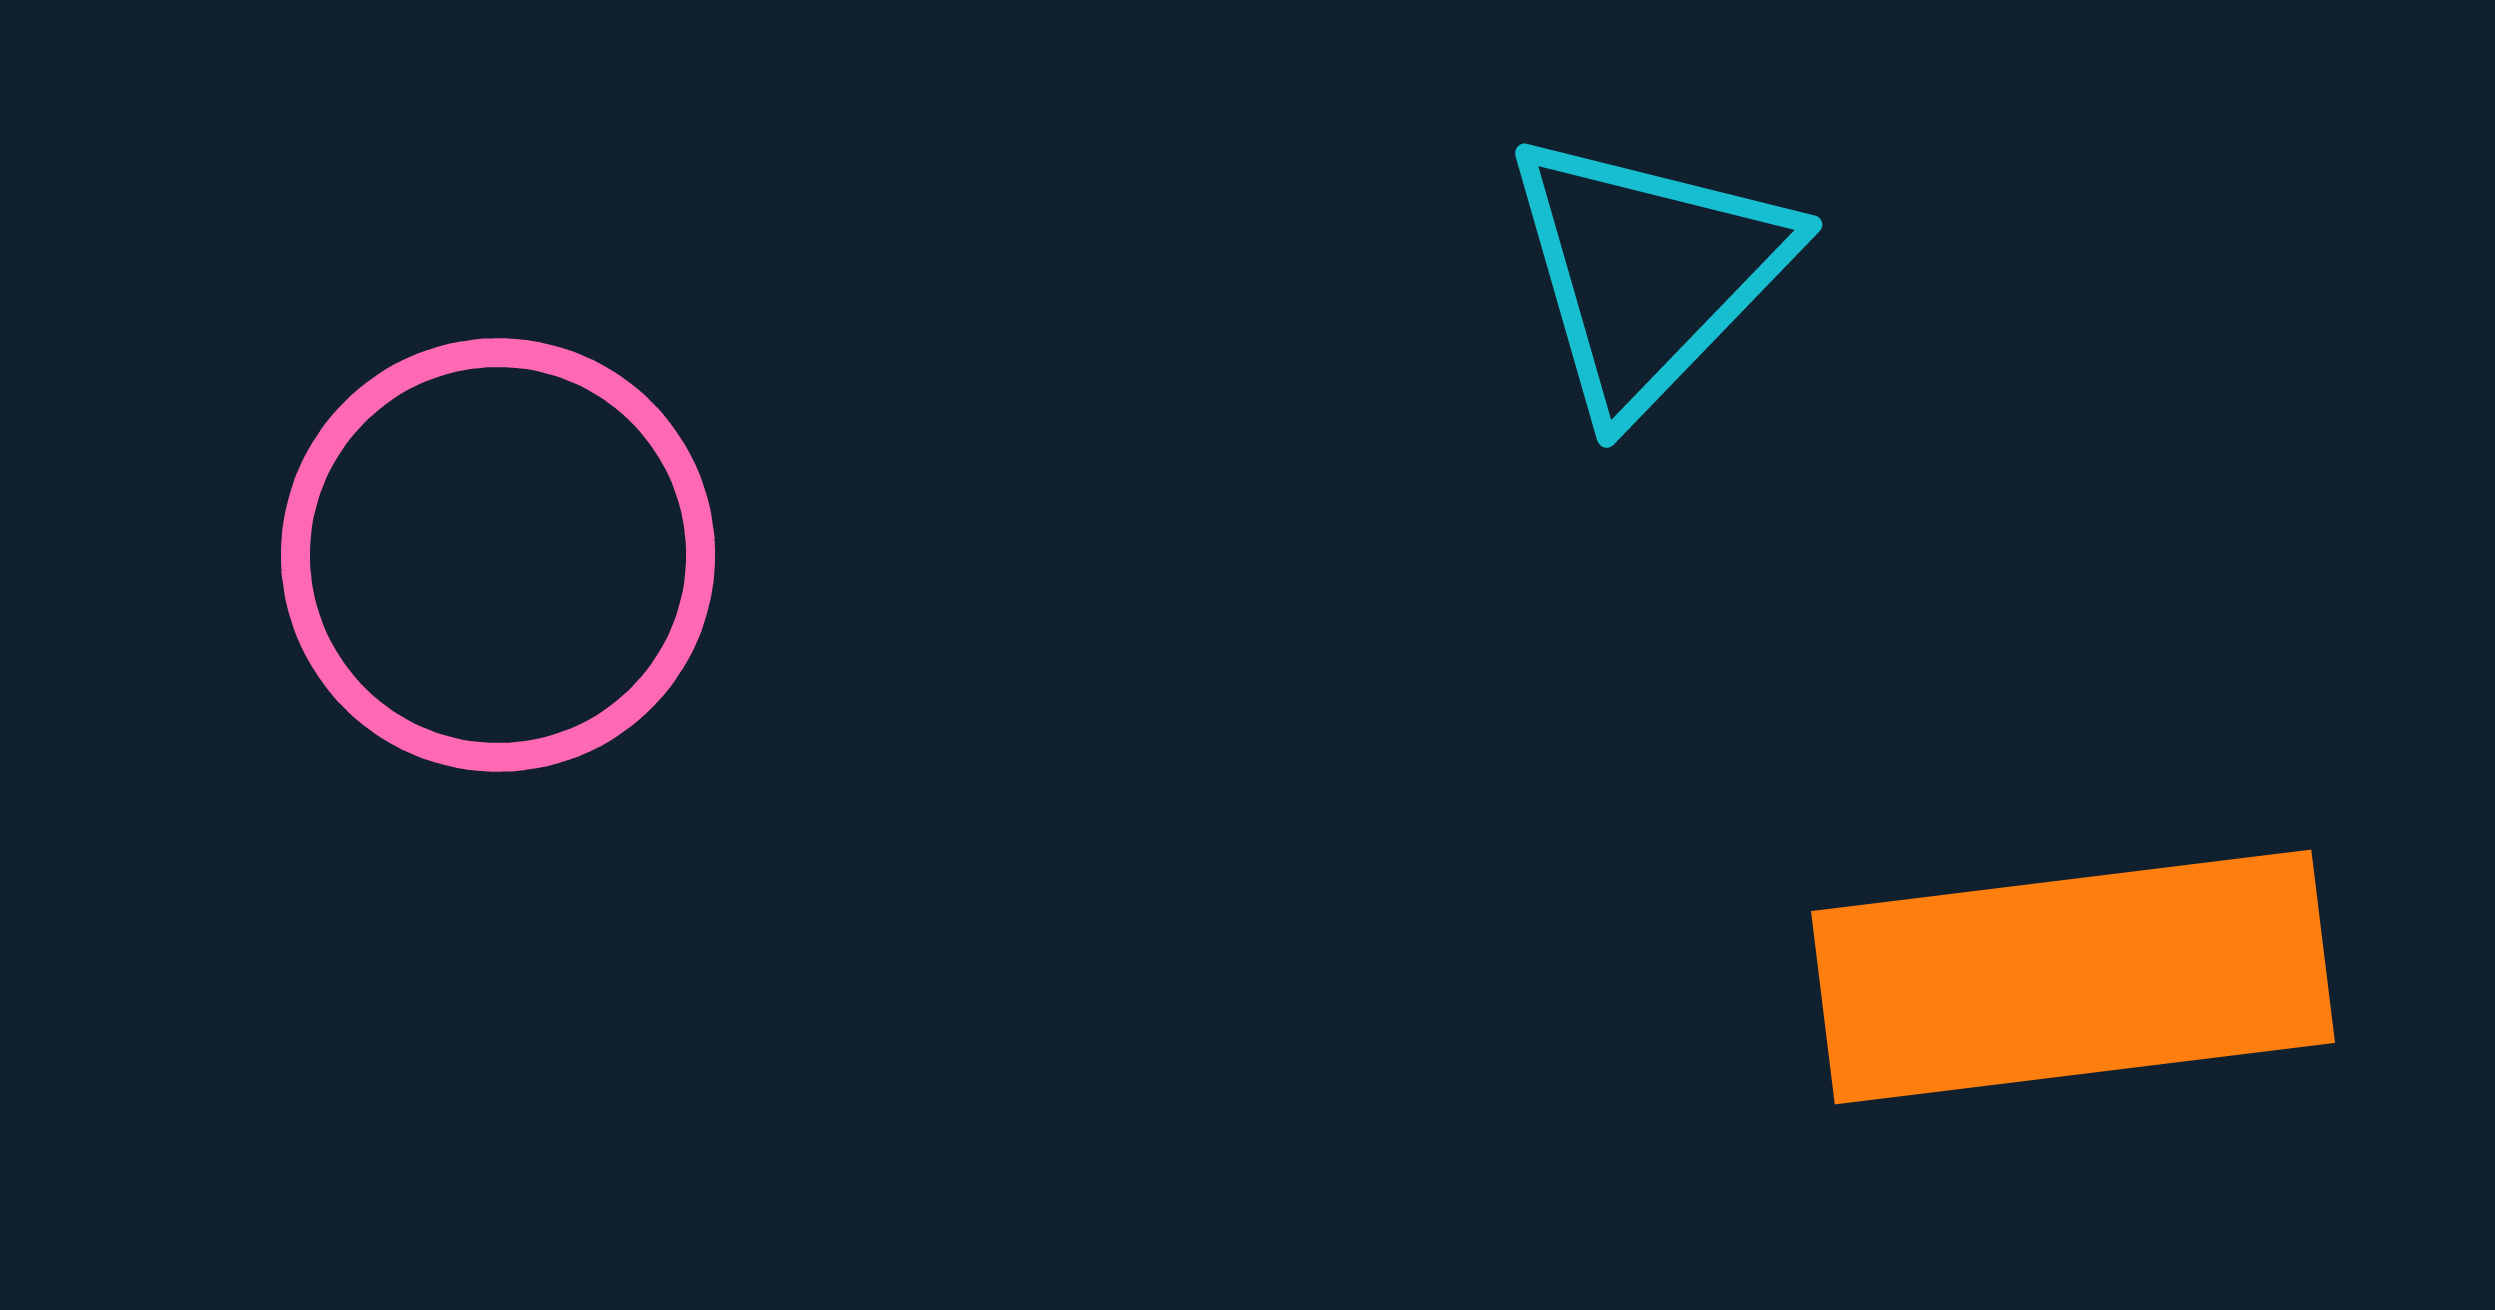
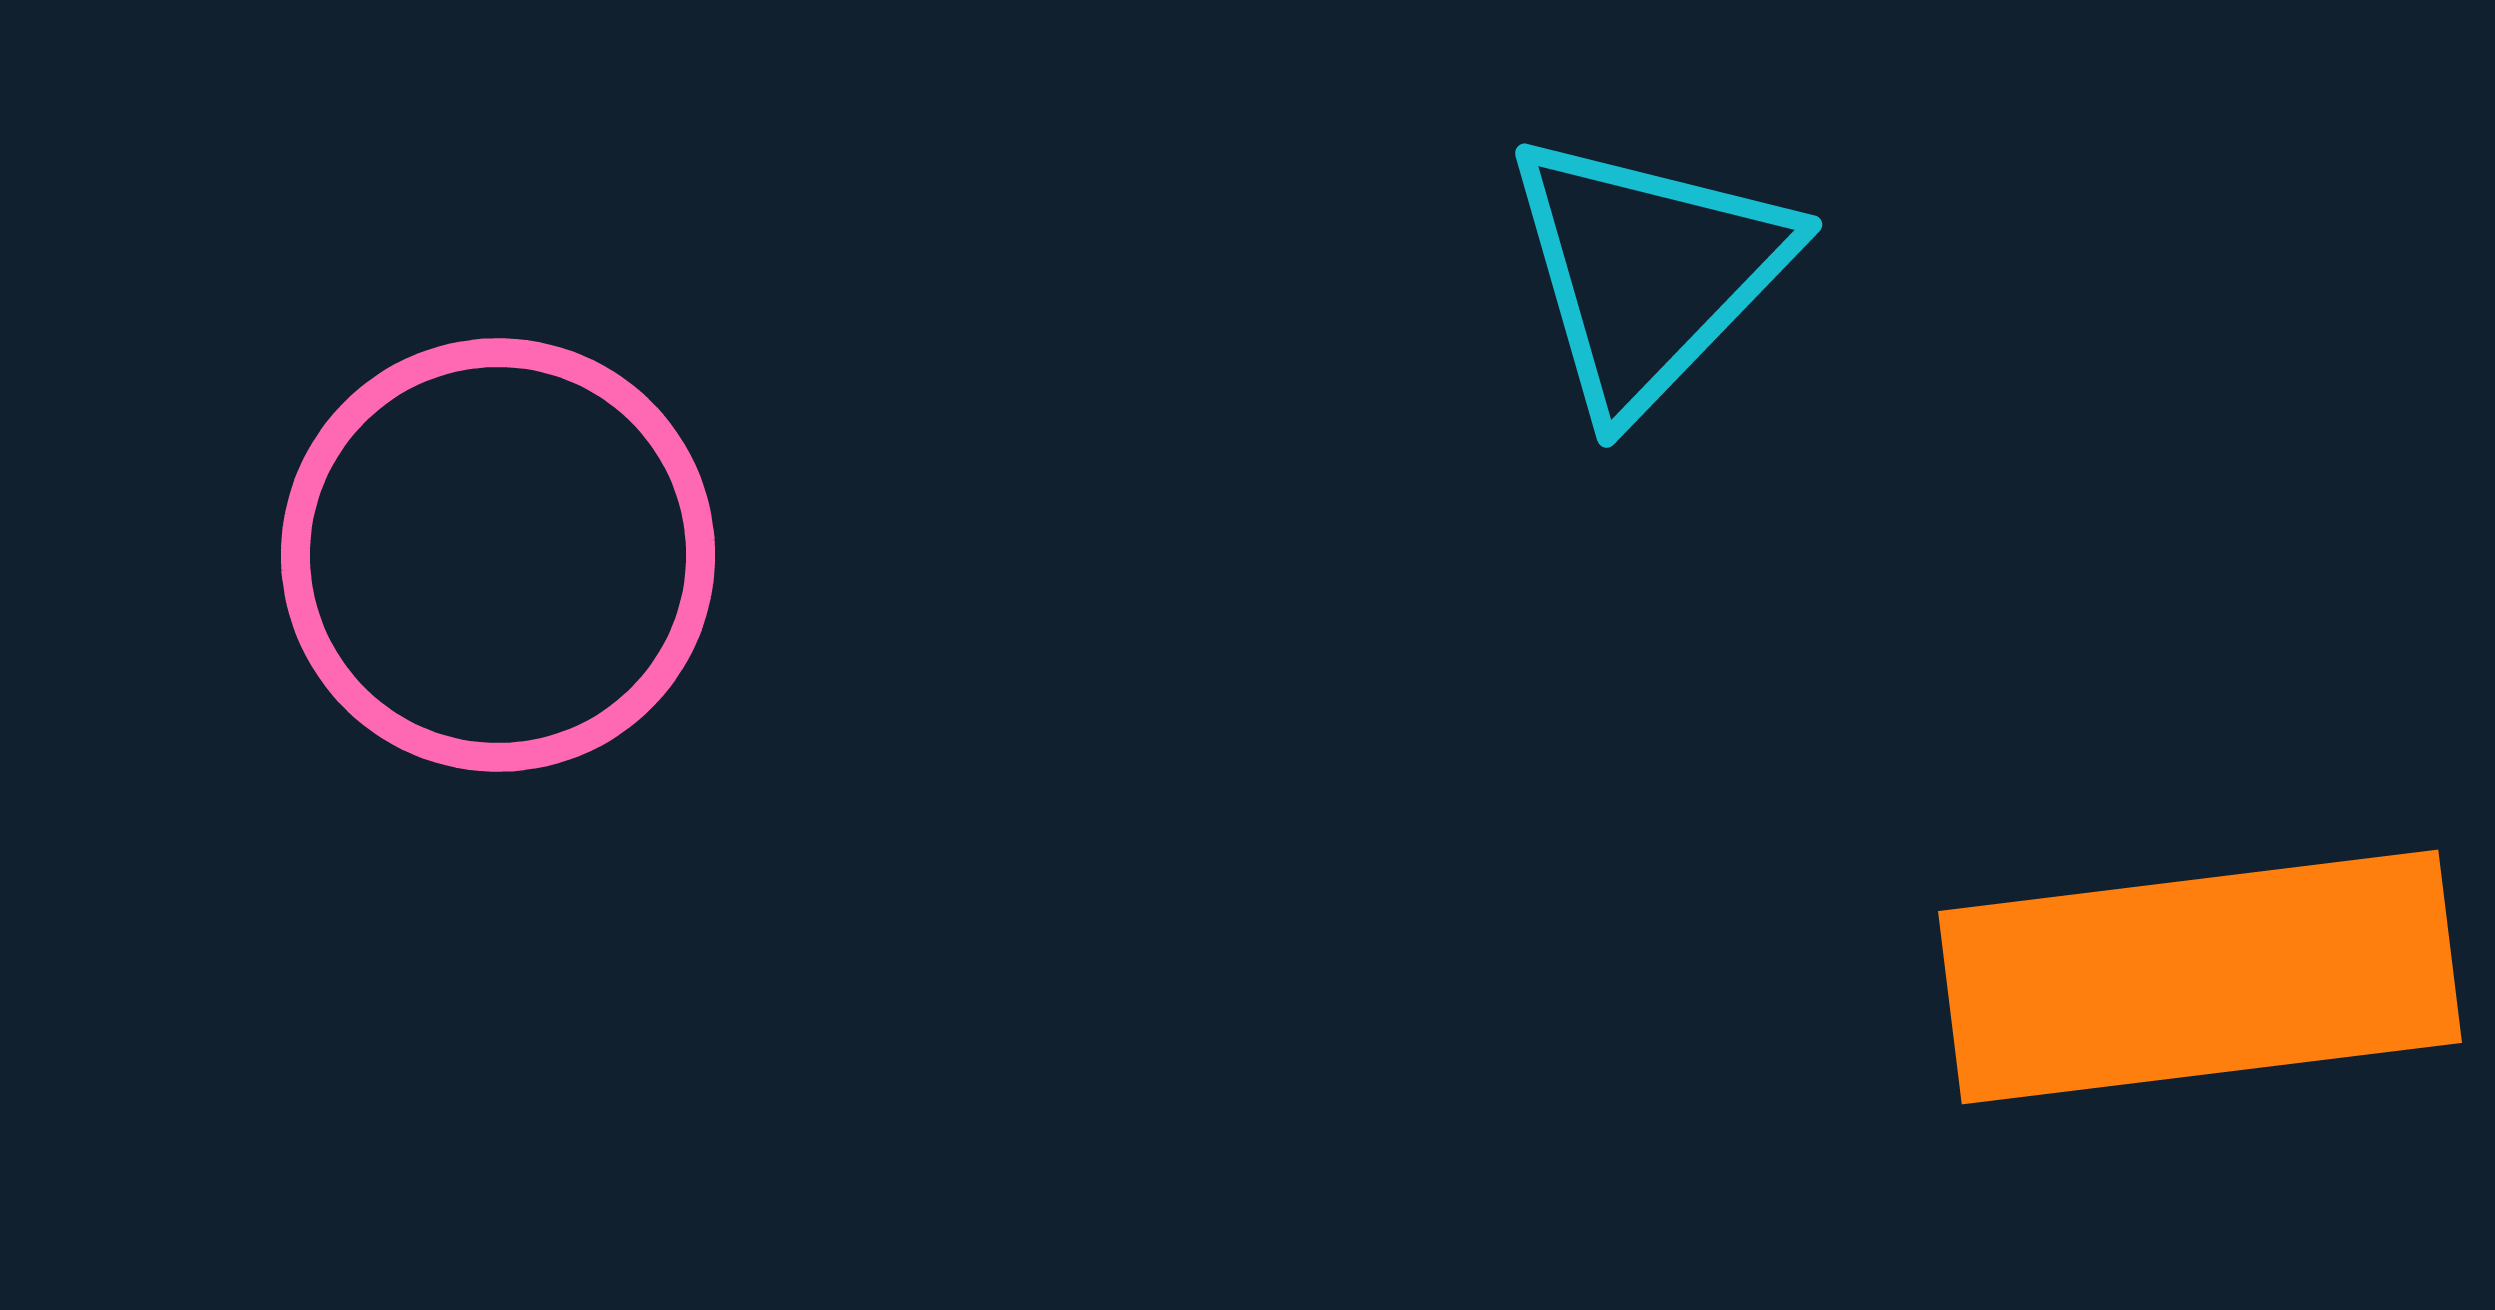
orange rectangle: moved 127 px right
